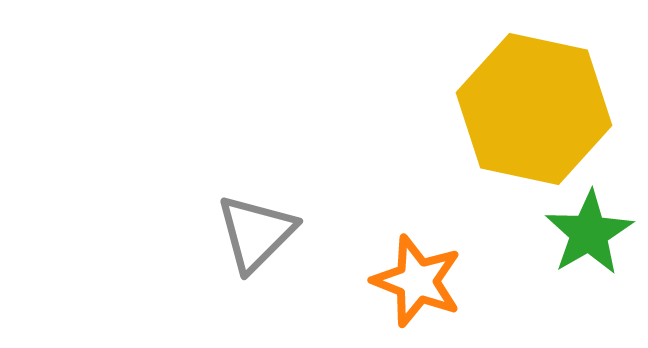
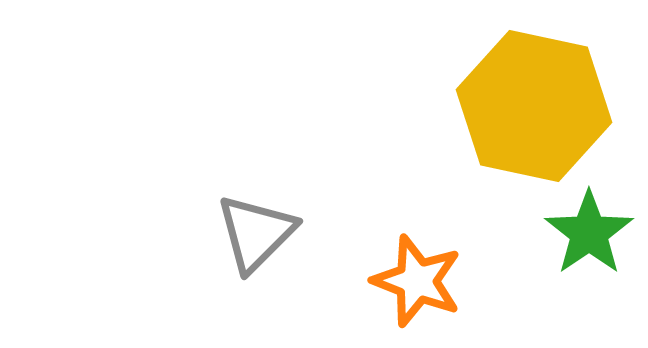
yellow hexagon: moved 3 px up
green star: rotated 4 degrees counterclockwise
